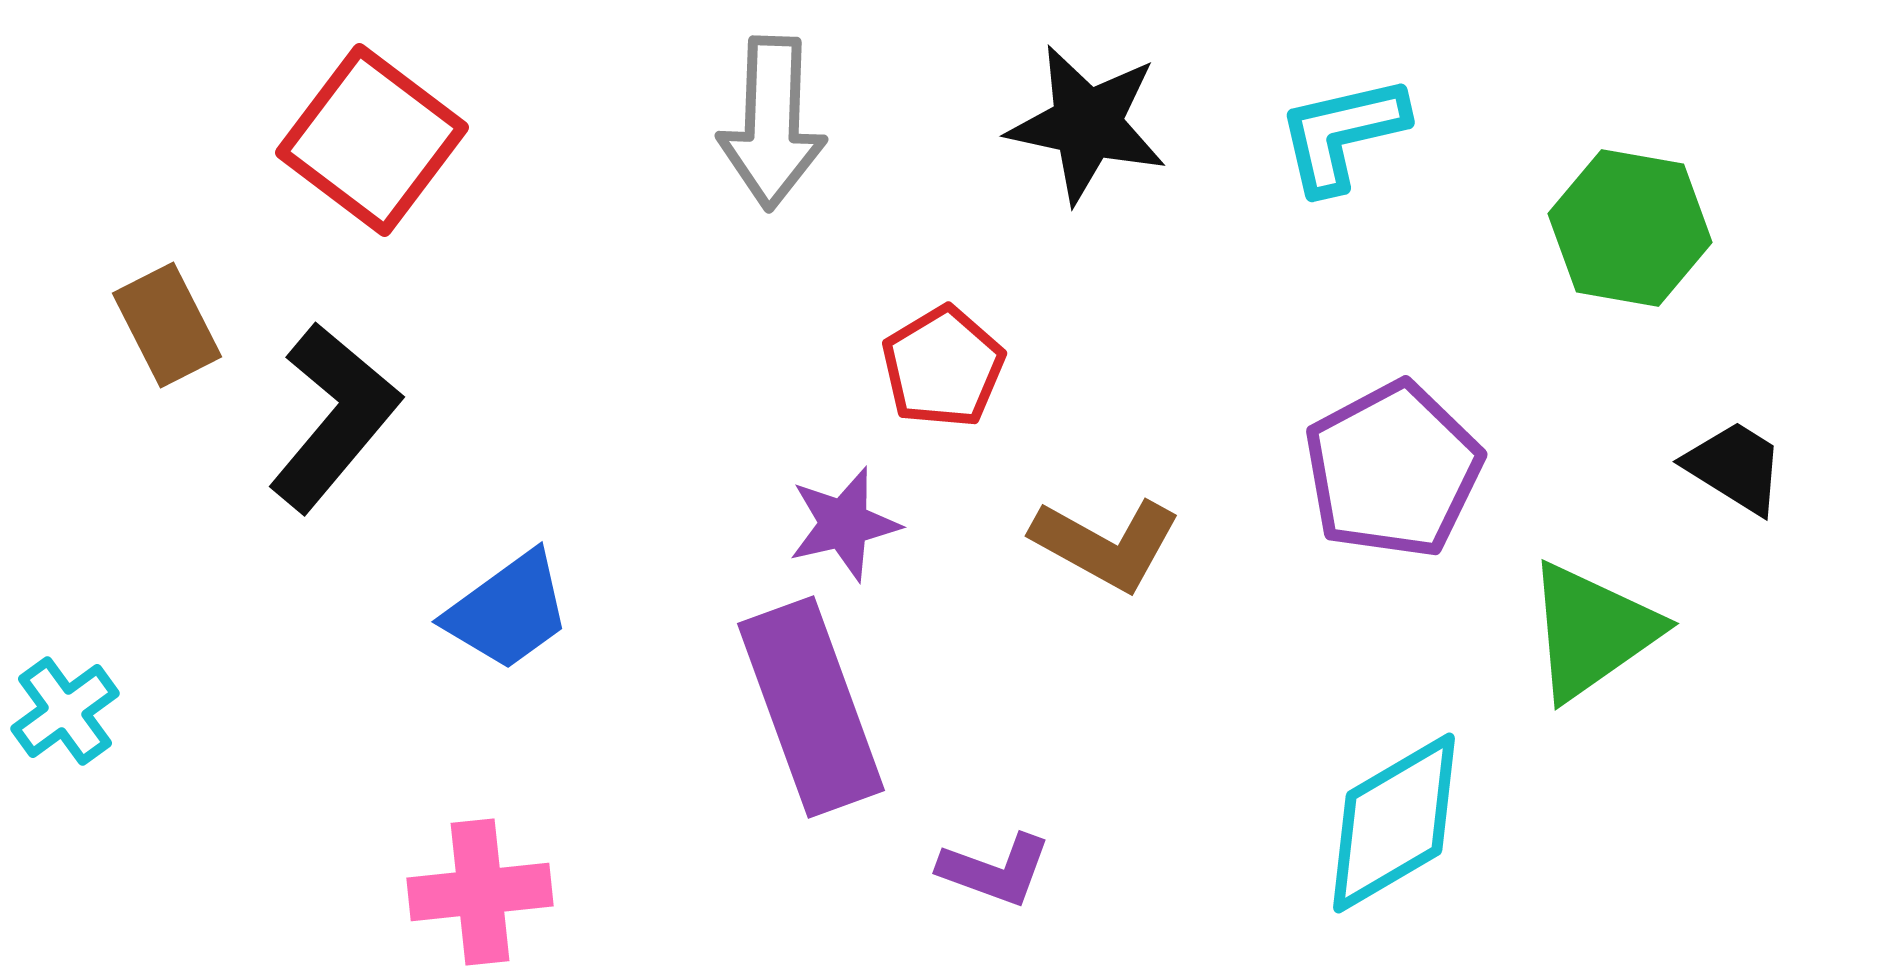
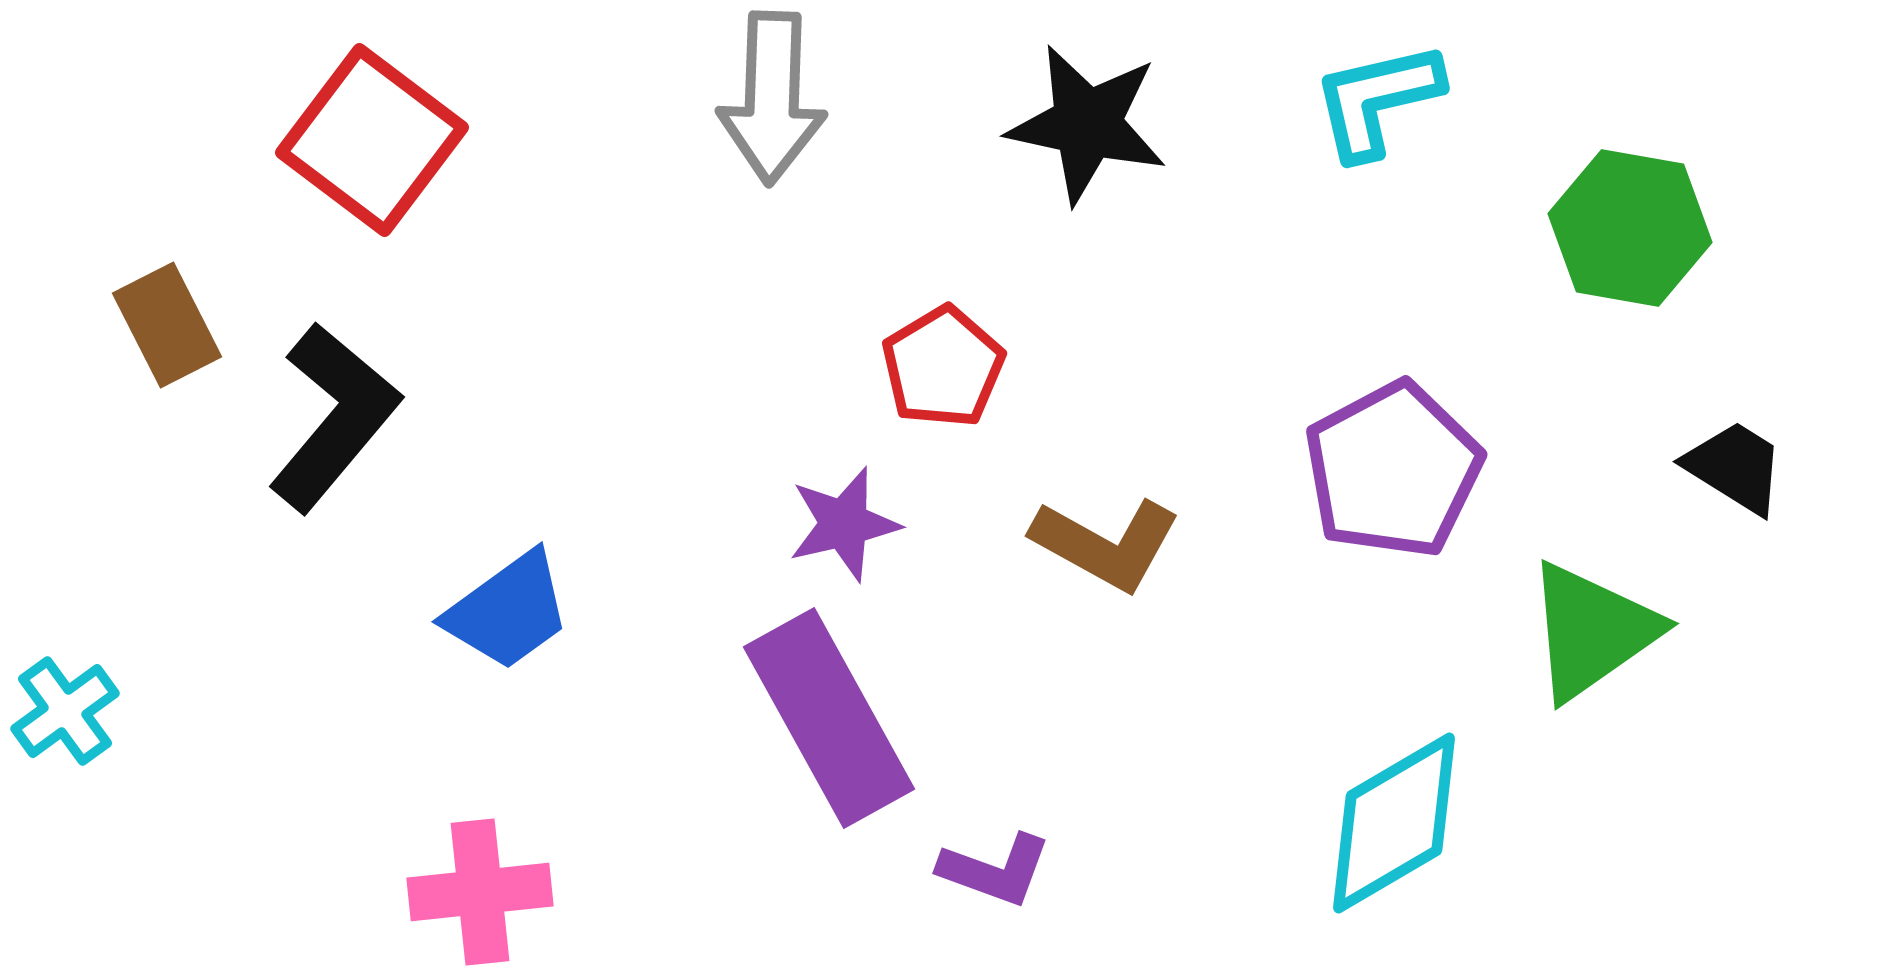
gray arrow: moved 25 px up
cyan L-shape: moved 35 px right, 34 px up
purple rectangle: moved 18 px right, 11 px down; rotated 9 degrees counterclockwise
